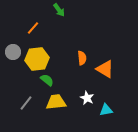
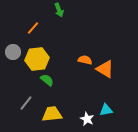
green arrow: rotated 16 degrees clockwise
orange semicircle: moved 3 px right, 2 px down; rotated 72 degrees counterclockwise
white star: moved 21 px down
yellow trapezoid: moved 4 px left, 12 px down
